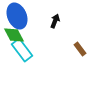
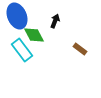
green diamond: moved 20 px right
brown rectangle: rotated 16 degrees counterclockwise
